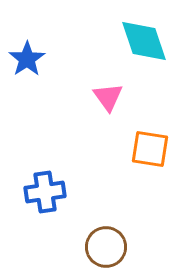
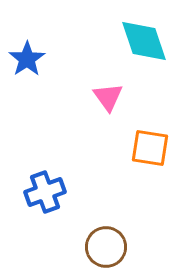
orange square: moved 1 px up
blue cross: rotated 12 degrees counterclockwise
